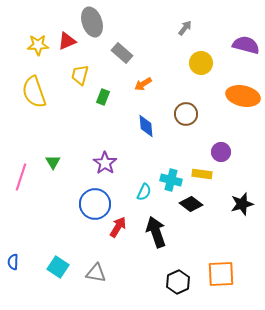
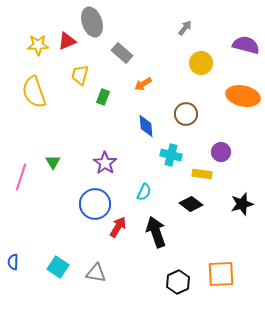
cyan cross: moved 25 px up
